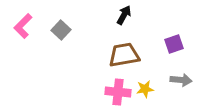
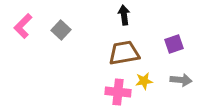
black arrow: rotated 36 degrees counterclockwise
brown trapezoid: moved 2 px up
yellow star: moved 1 px left, 8 px up
